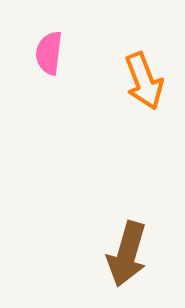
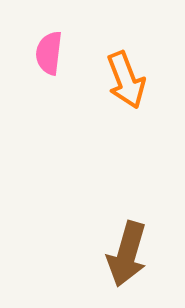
orange arrow: moved 18 px left, 1 px up
